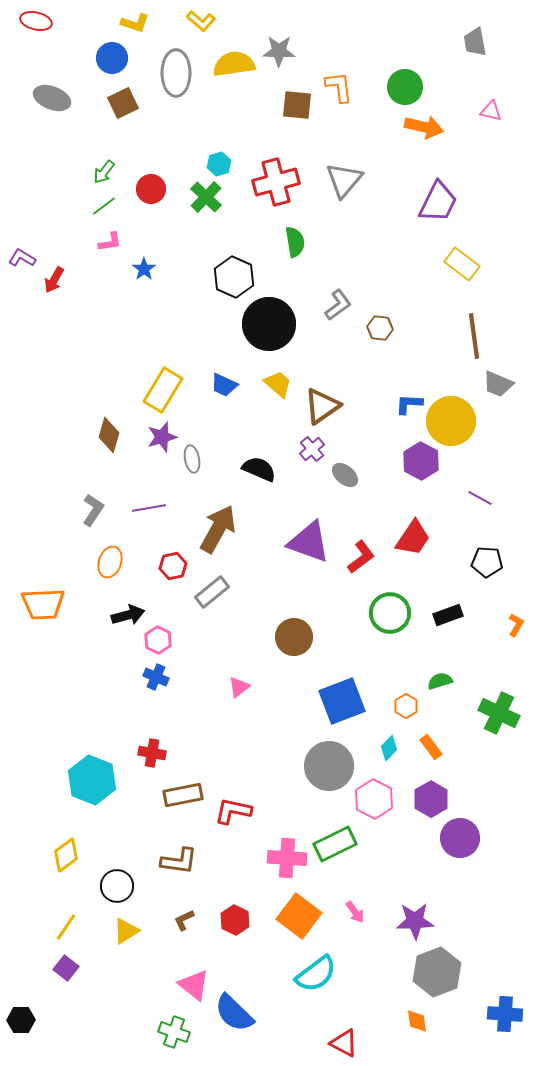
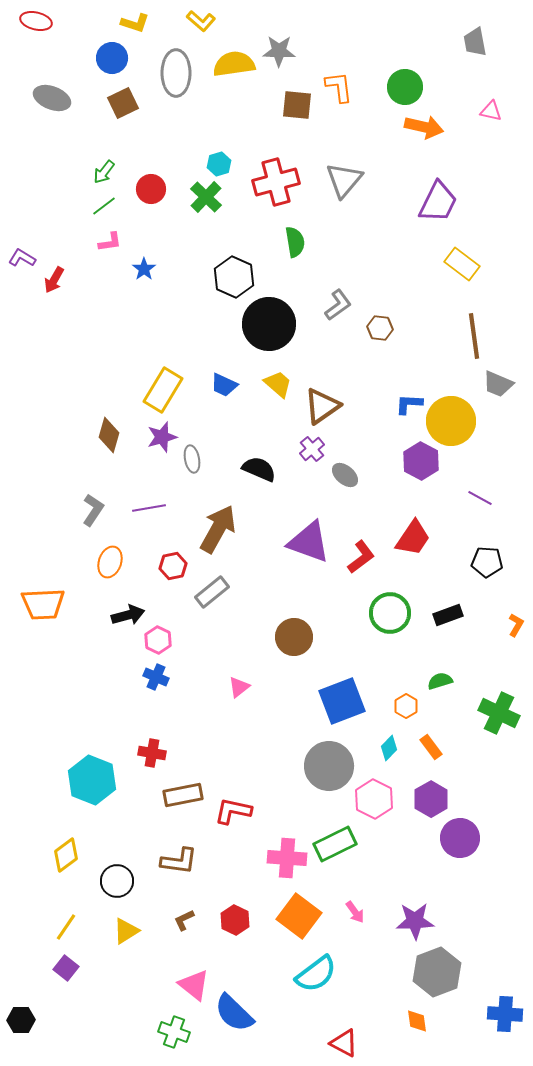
black circle at (117, 886): moved 5 px up
